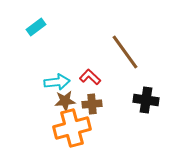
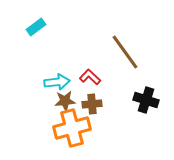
black cross: rotated 10 degrees clockwise
